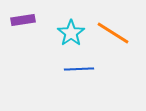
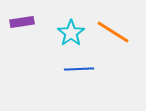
purple rectangle: moved 1 px left, 2 px down
orange line: moved 1 px up
